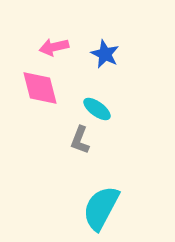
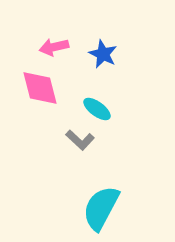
blue star: moved 2 px left
gray L-shape: rotated 68 degrees counterclockwise
